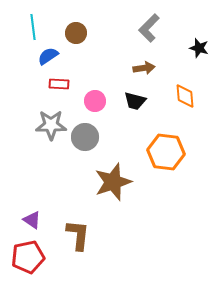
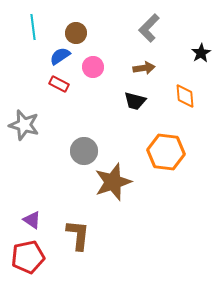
black star: moved 2 px right, 5 px down; rotated 24 degrees clockwise
blue semicircle: moved 12 px right
red rectangle: rotated 24 degrees clockwise
pink circle: moved 2 px left, 34 px up
gray star: moved 27 px left; rotated 16 degrees clockwise
gray circle: moved 1 px left, 14 px down
